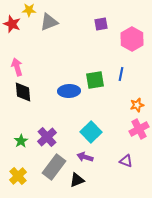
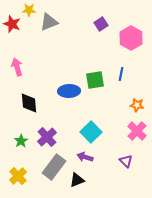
purple square: rotated 24 degrees counterclockwise
pink hexagon: moved 1 px left, 1 px up
black diamond: moved 6 px right, 11 px down
orange star: rotated 24 degrees clockwise
pink cross: moved 2 px left, 2 px down; rotated 18 degrees counterclockwise
purple triangle: rotated 24 degrees clockwise
